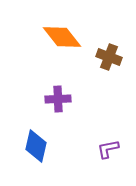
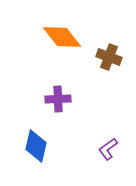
purple L-shape: rotated 25 degrees counterclockwise
